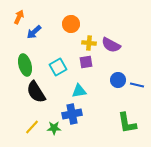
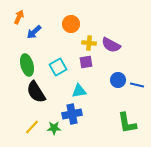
green ellipse: moved 2 px right
